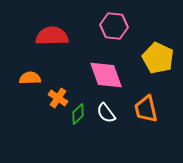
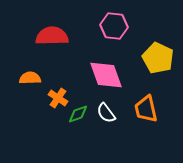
green diamond: rotated 25 degrees clockwise
